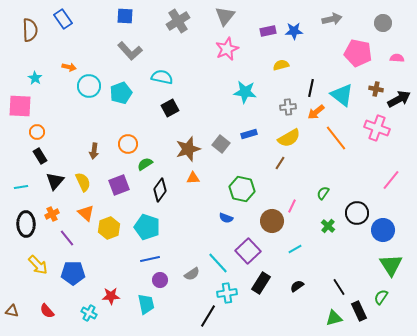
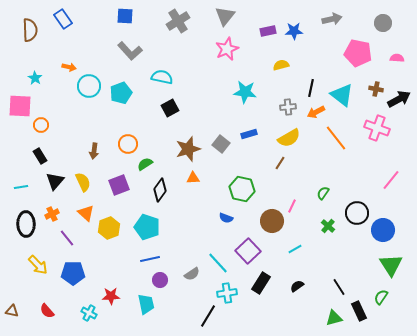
orange arrow at (316, 112): rotated 12 degrees clockwise
orange circle at (37, 132): moved 4 px right, 7 px up
